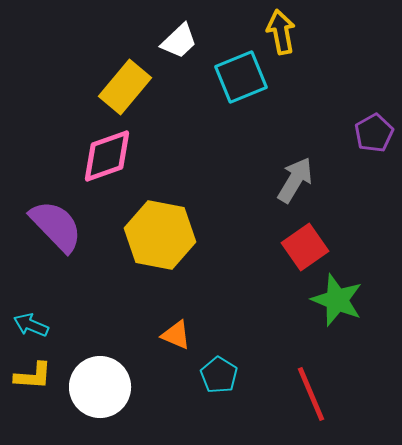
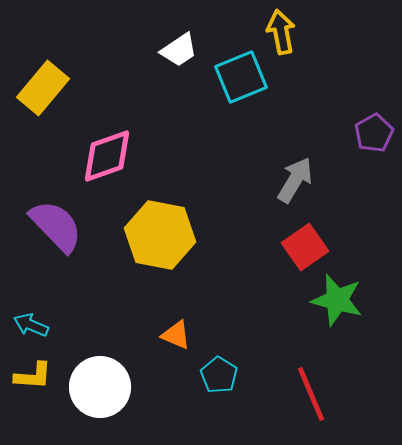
white trapezoid: moved 9 px down; rotated 9 degrees clockwise
yellow rectangle: moved 82 px left, 1 px down
green star: rotated 6 degrees counterclockwise
